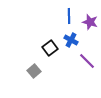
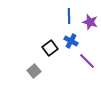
blue cross: moved 1 px down
